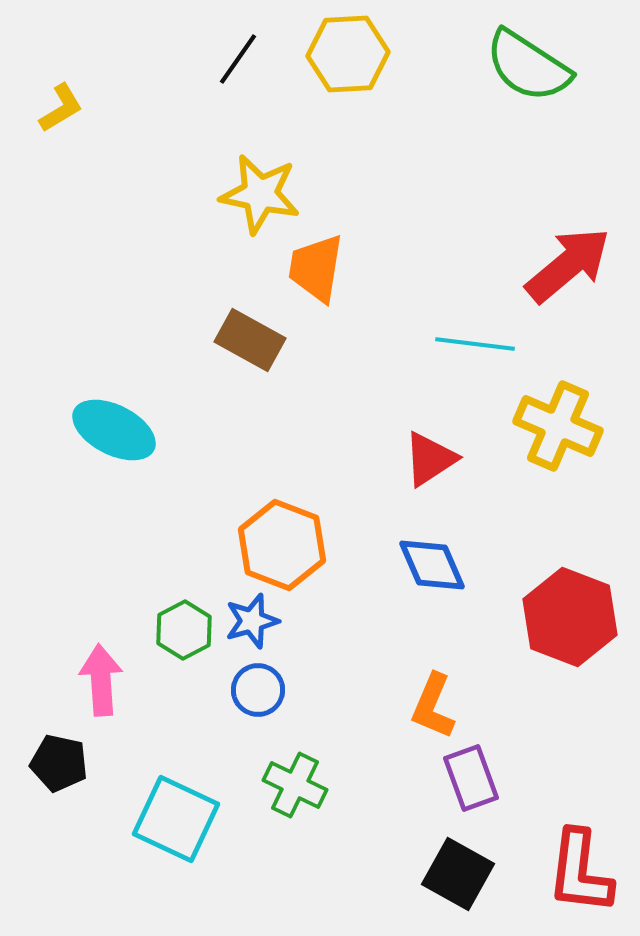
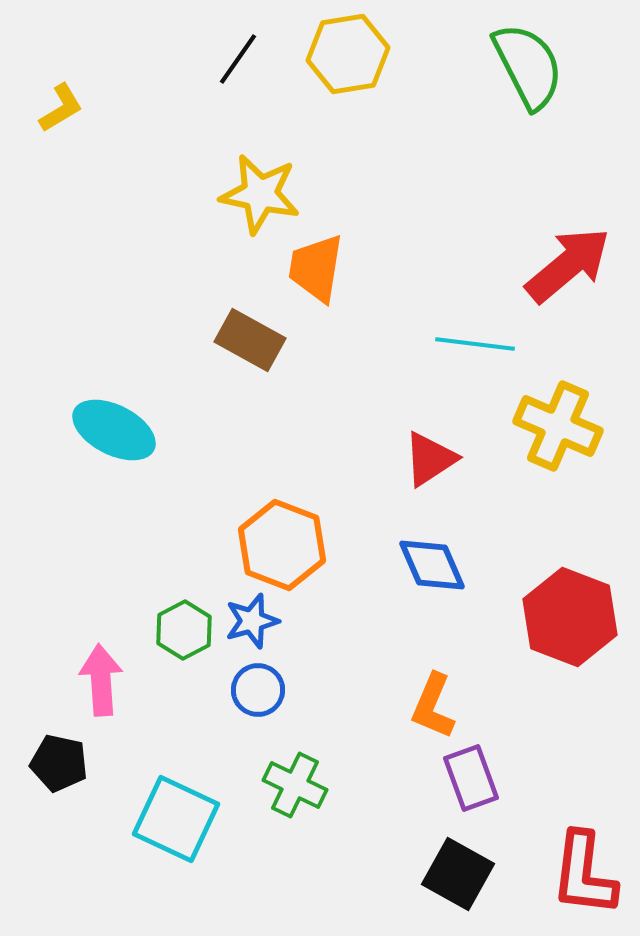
yellow hexagon: rotated 6 degrees counterclockwise
green semicircle: rotated 150 degrees counterclockwise
red L-shape: moved 4 px right, 2 px down
